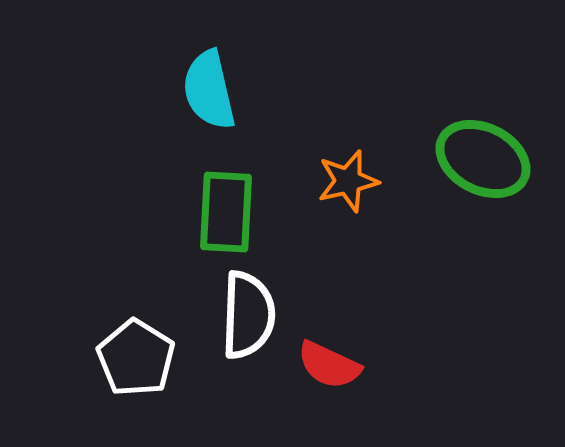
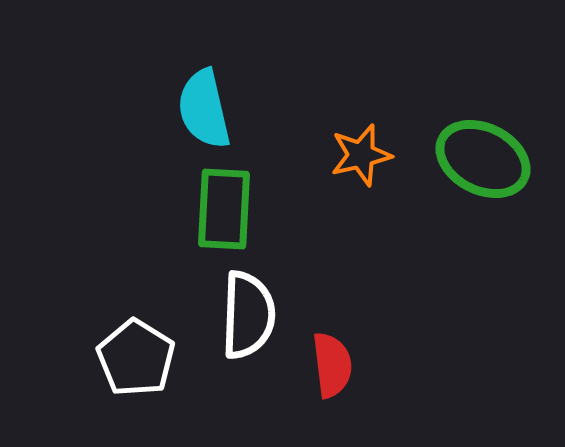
cyan semicircle: moved 5 px left, 19 px down
orange star: moved 13 px right, 26 px up
green rectangle: moved 2 px left, 3 px up
red semicircle: moved 3 px right; rotated 122 degrees counterclockwise
